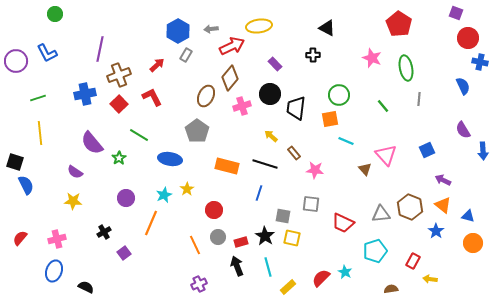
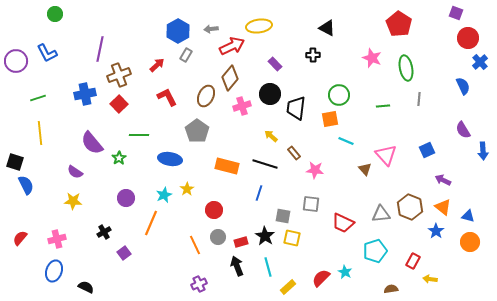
blue cross at (480, 62): rotated 35 degrees clockwise
red L-shape at (152, 97): moved 15 px right
green line at (383, 106): rotated 56 degrees counterclockwise
green line at (139, 135): rotated 30 degrees counterclockwise
orange triangle at (443, 205): moved 2 px down
orange circle at (473, 243): moved 3 px left, 1 px up
